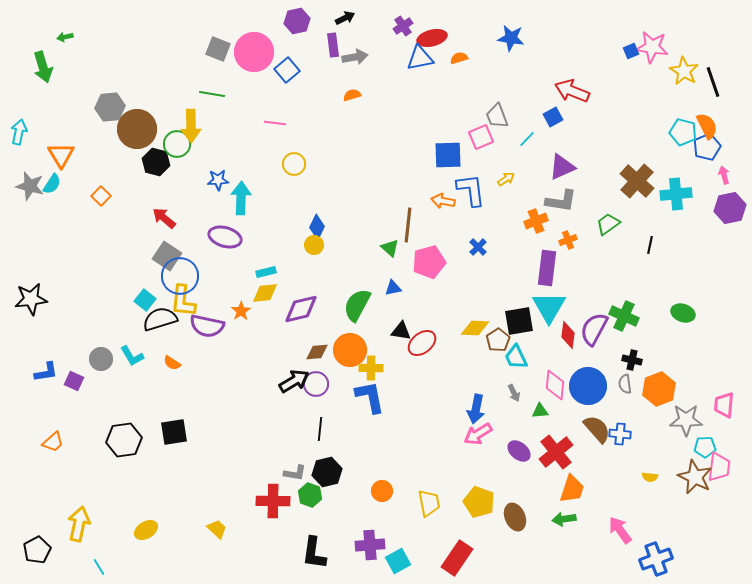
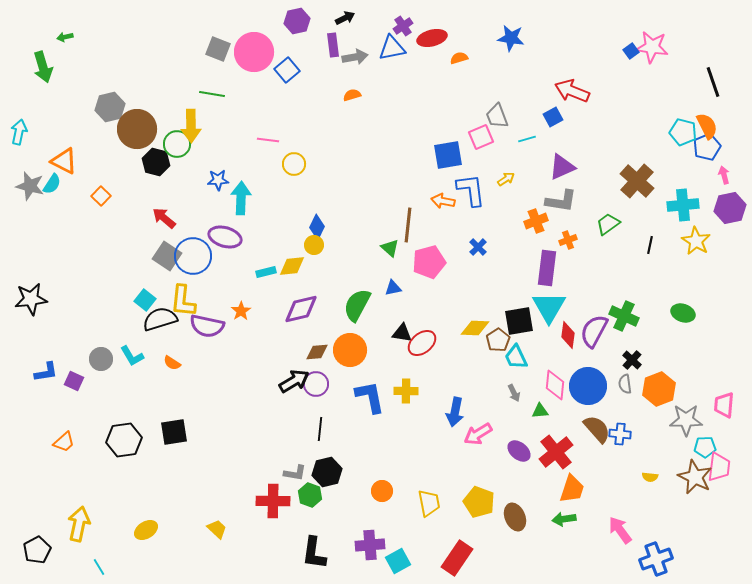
blue square at (631, 51): rotated 14 degrees counterclockwise
blue triangle at (420, 58): moved 28 px left, 10 px up
yellow star at (684, 71): moved 12 px right, 170 px down
gray hexagon at (110, 107): rotated 8 degrees counterclockwise
pink line at (275, 123): moved 7 px left, 17 px down
cyan line at (527, 139): rotated 30 degrees clockwise
orange triangle at (61, 155): moved 3 px right, 6 px down; rotated 32 degrees counterclockwise
blue square at (448, 155): rotated 8 degrees counterclockwise
cyan cross at (676, 194): moved 7 px right, 11 px down
blue circle at (180, 276): moved 13 px right, 20 px up
yellow diamond at (265, 293): moved 27 px right, 27 px up
purple semicircle at (594, 329): moved 2 px down
black triangle at (401, 331): moved 1 px right, 2 px down
black cross at (632, 360): rotated 30 degrees clockwise
yellow cross at (371, 368): moved 35 px right, 23 px down
blue arrow at (476, 409): moved 21 px left, 3 px down
orange trapezoid at (53, 442): moved 11 px right
